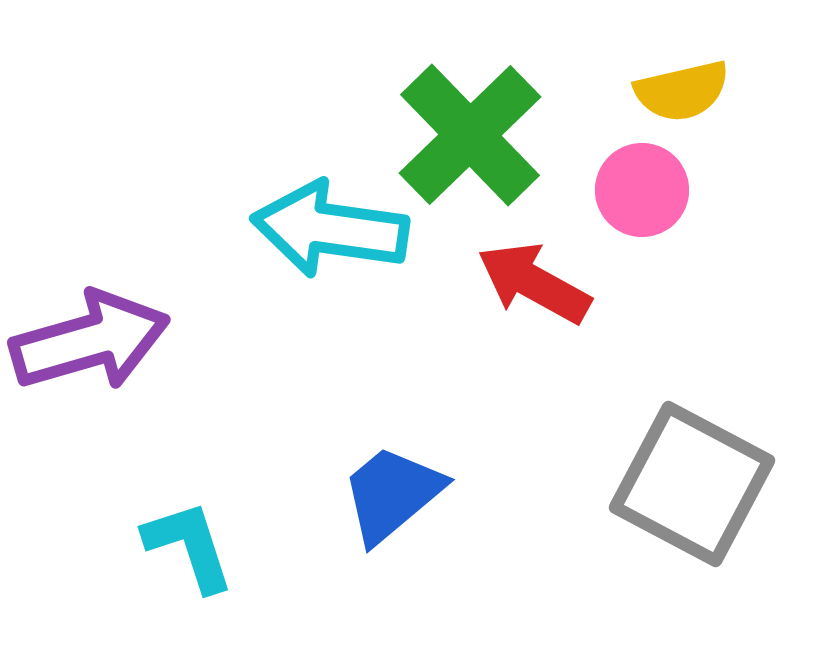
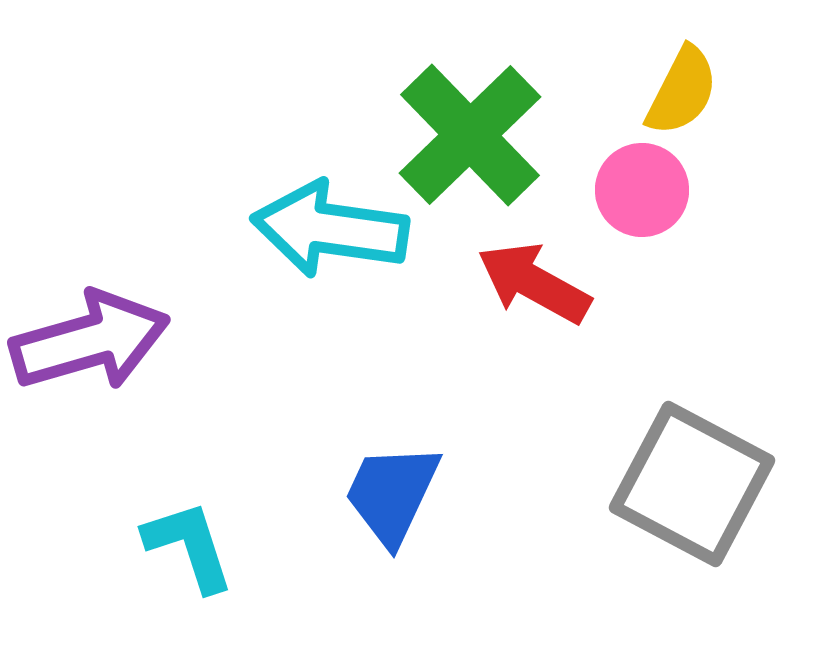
yellow semicircle: rotated 50 degrees counterclockwise
blue trapezoid: rotated 25 degrees counterclockwise
